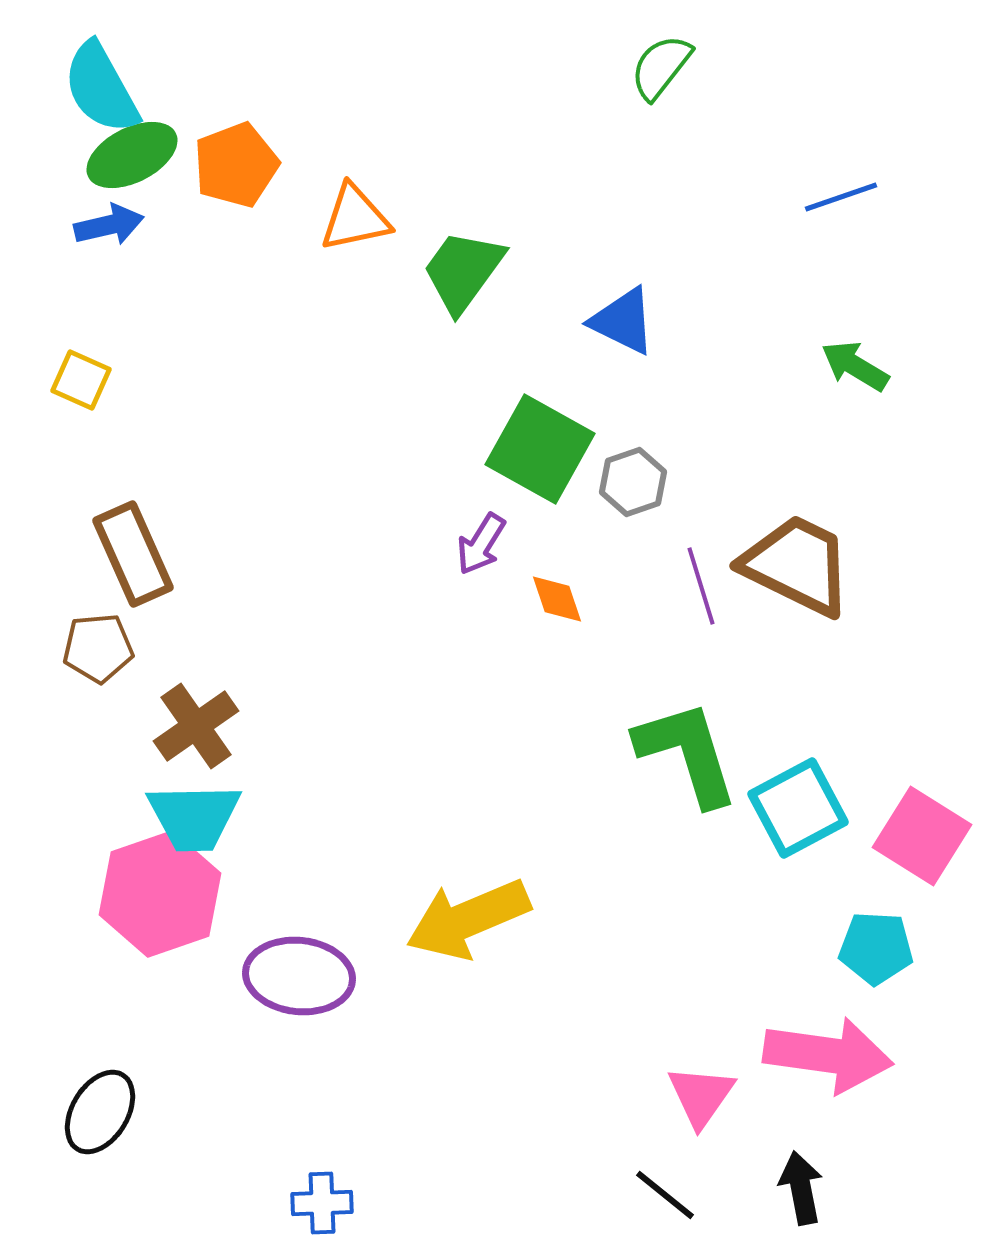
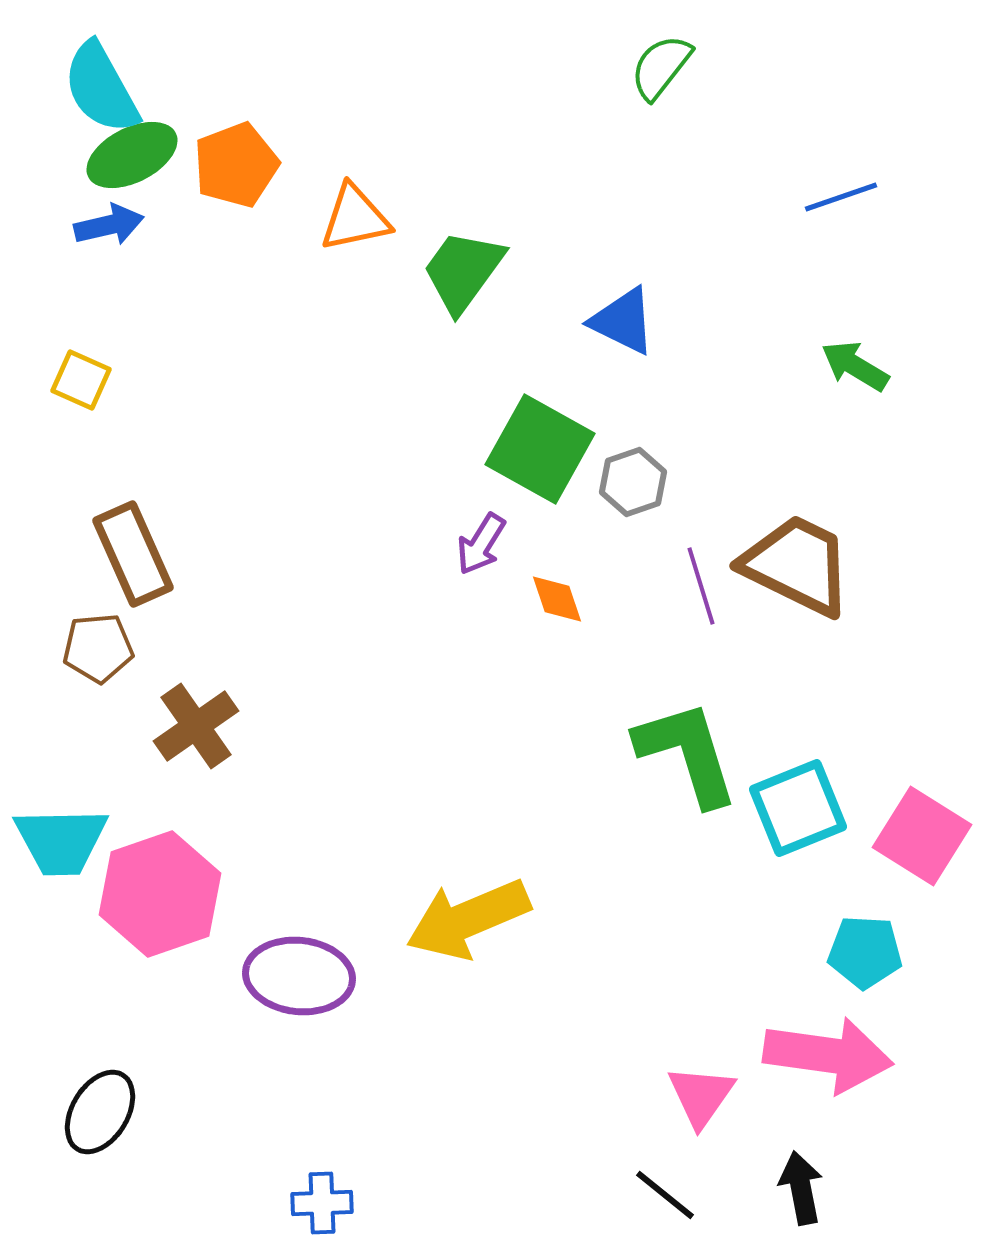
cyan square: rotated 6 degrees clockwise
cyan trapezoid: moved 133 px left, 24 px down
cyan pentagon: moved 11 px left, 4 px down
